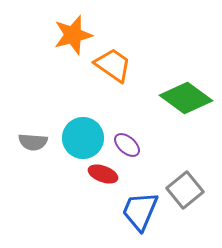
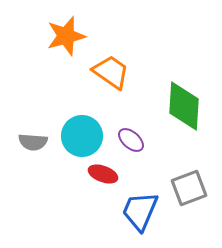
orange star: moved 7 px left, 1 px down
orange trapezoid: moved 2 px left, 7 px down
green diamond: moved 2 px left, 8 px down; rotated 57 degrees clockwise
cyan circle: moved 1 px left, 2 px up
purple ellipse: moved 4 px right, 5 px up
gray square: moved 4 px right, 2 px up; rotated 18 degrees clockwise
